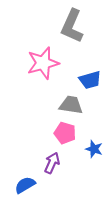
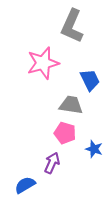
blue trapezoid: rotated 100 degrees counterclockwise
